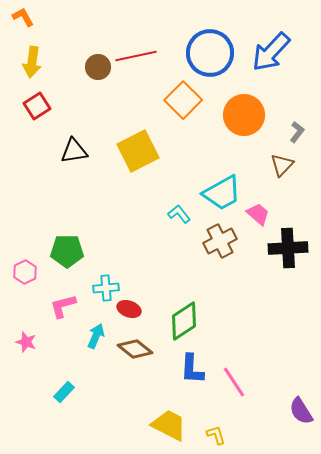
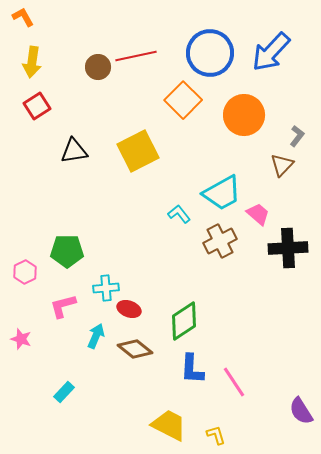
gray L-shape: moved 4 px down
pink star: moved 5 px left, 3 px up
